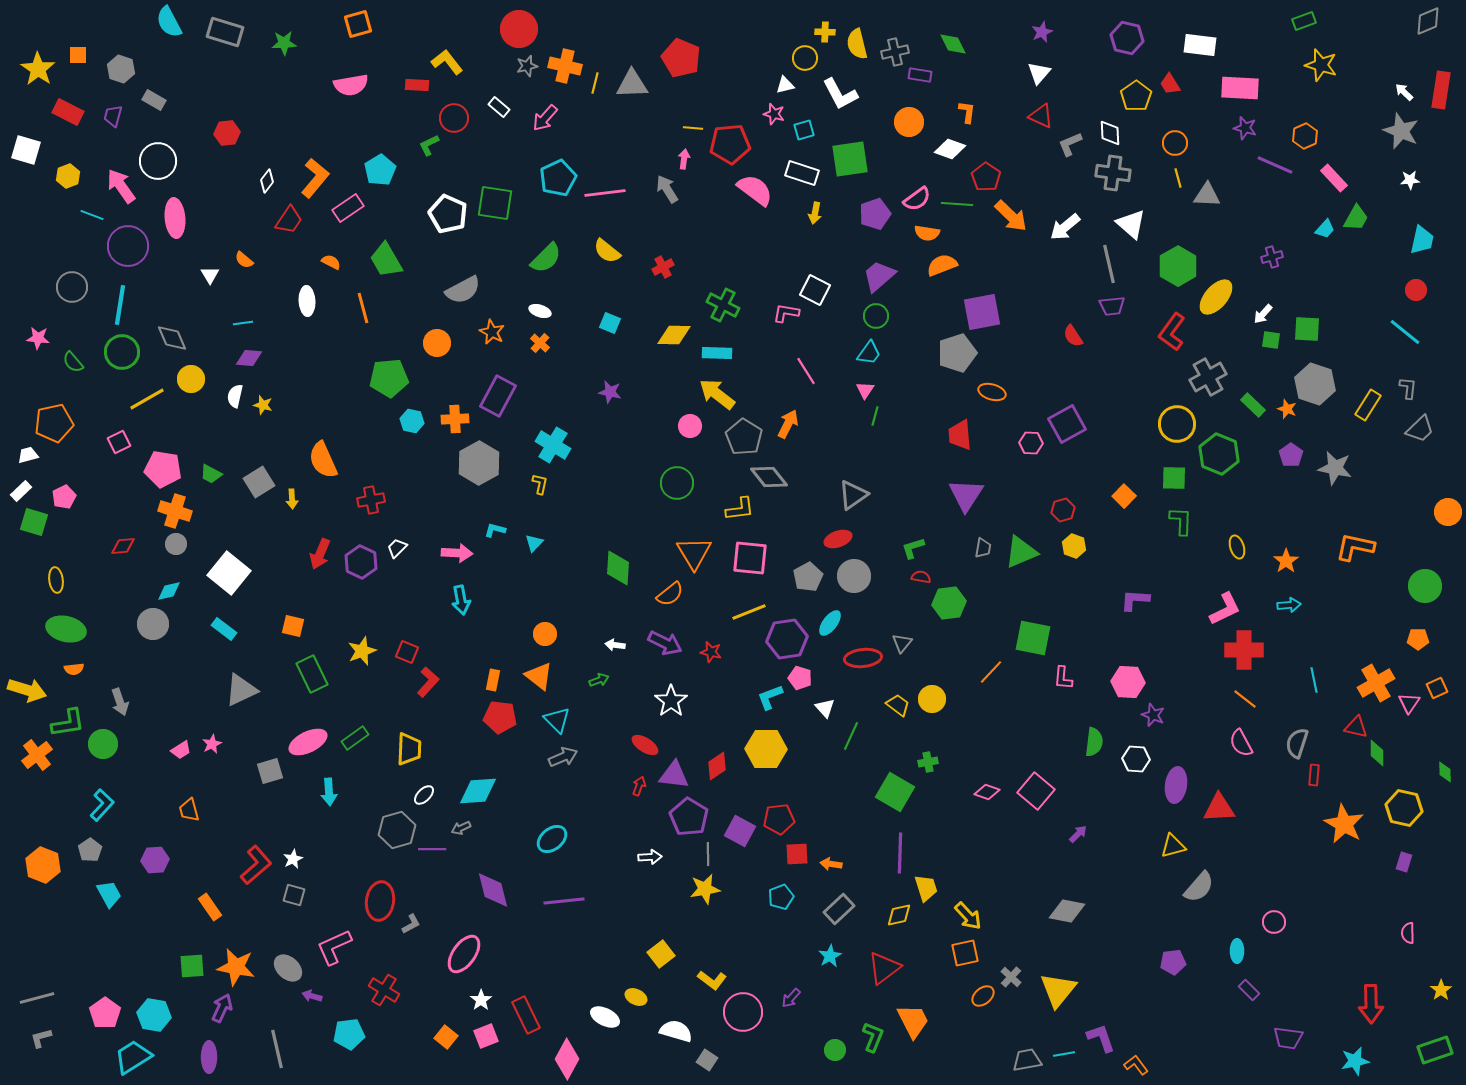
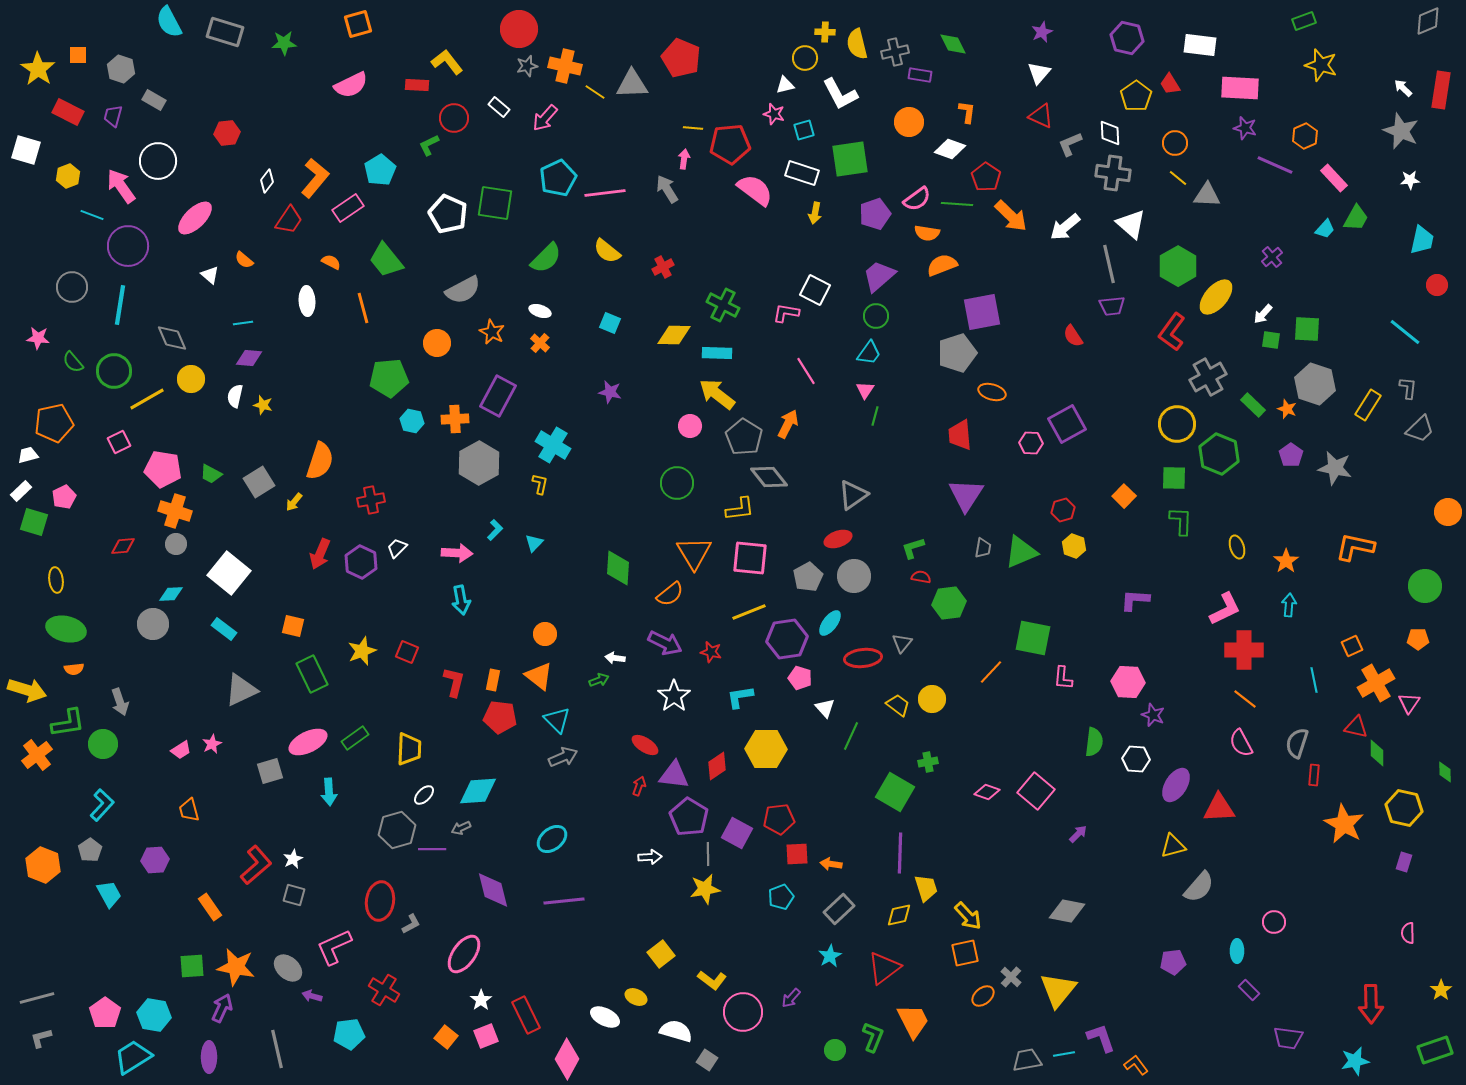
yellow line at (595, 83): moved 9 px down; rotated 70 degrees counterclockwise
pink semicircle at (351, 85): rotated 16 degrees counterclockwise
white arrow at (1404, 92): moved 1 px left, 4 px up
yellow line at (1178, 178): rotated 36 degrees counterclockwise
pink ellipse at (175, 218): moved 20 px right; rotated 51 degrees clockwise
purple cross at (1272, 257): rotated 25 degrees counterclockwise
green trapezoid at (386, 260): rotated 9 degrees counterclockwise
white triangle at (210, 275): rotated 18 degrees counterclockwise
red circle at (1416, 290): moved 21 px right, 5 px up
green circle at (122, 352): moved 8 px left, 19 px down
orange semicircle at (323, 460): moved 3 px left, 1 px down; rotated 138 degrees counterclockwise
yellow arrow at (292, 499): moved 2 px right, 3 px down; rotated 42 degrees clockwise
cyan L-shape at (495, 530): rotated 120 degrees clockwise
cyan diamond at (169, 591): moved 2 px right, 3 px down; rotated 10 degrees clockwise
cyan arrow at (1289, 605): rotated 80 degrees counterclockwise
white arrow at (615, 645): moved 13 px down
red L-shape at (428, 682): moved 26 px right; rotated 28 degrees counterclockwise
orange square at (1437, 688): moved 85 px left, 42 px up
cyan L-shape at (770, 697): moved 30 px left; rotated 12 degrees clockwise
white star at (671, 701): moved 3 px right, 5 px up
purple ellipse at (1176, 785): rotated 24 degrees clockwise
purple square at (740, 831): moved 3 px left, 2 px down
